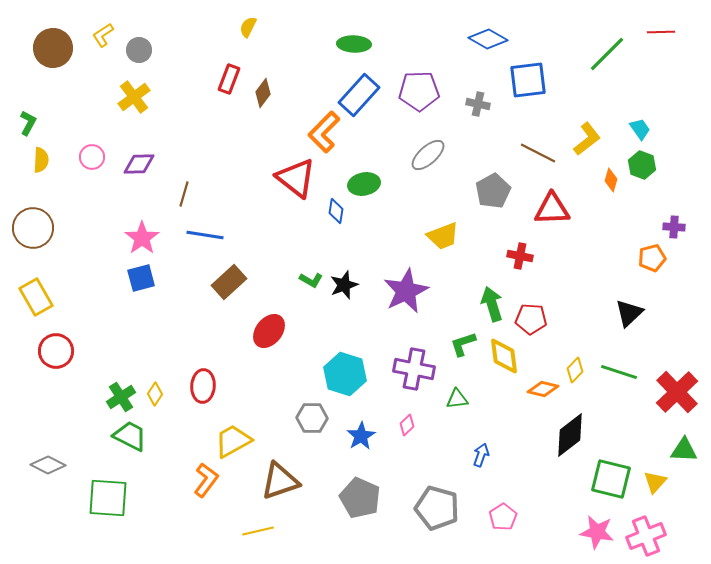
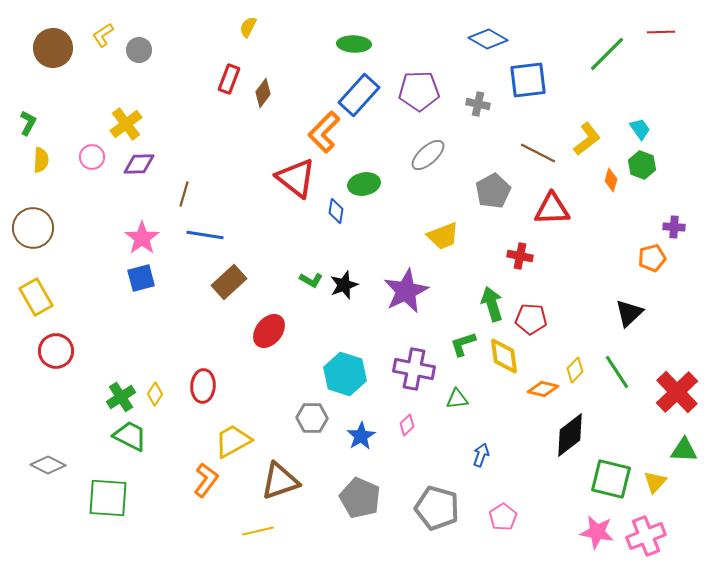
yellow cross at (134, 97): moved 8 px left, 27 px down
green line at (619, 372): moved 2 px left; rotated 39 degrees clockwise
